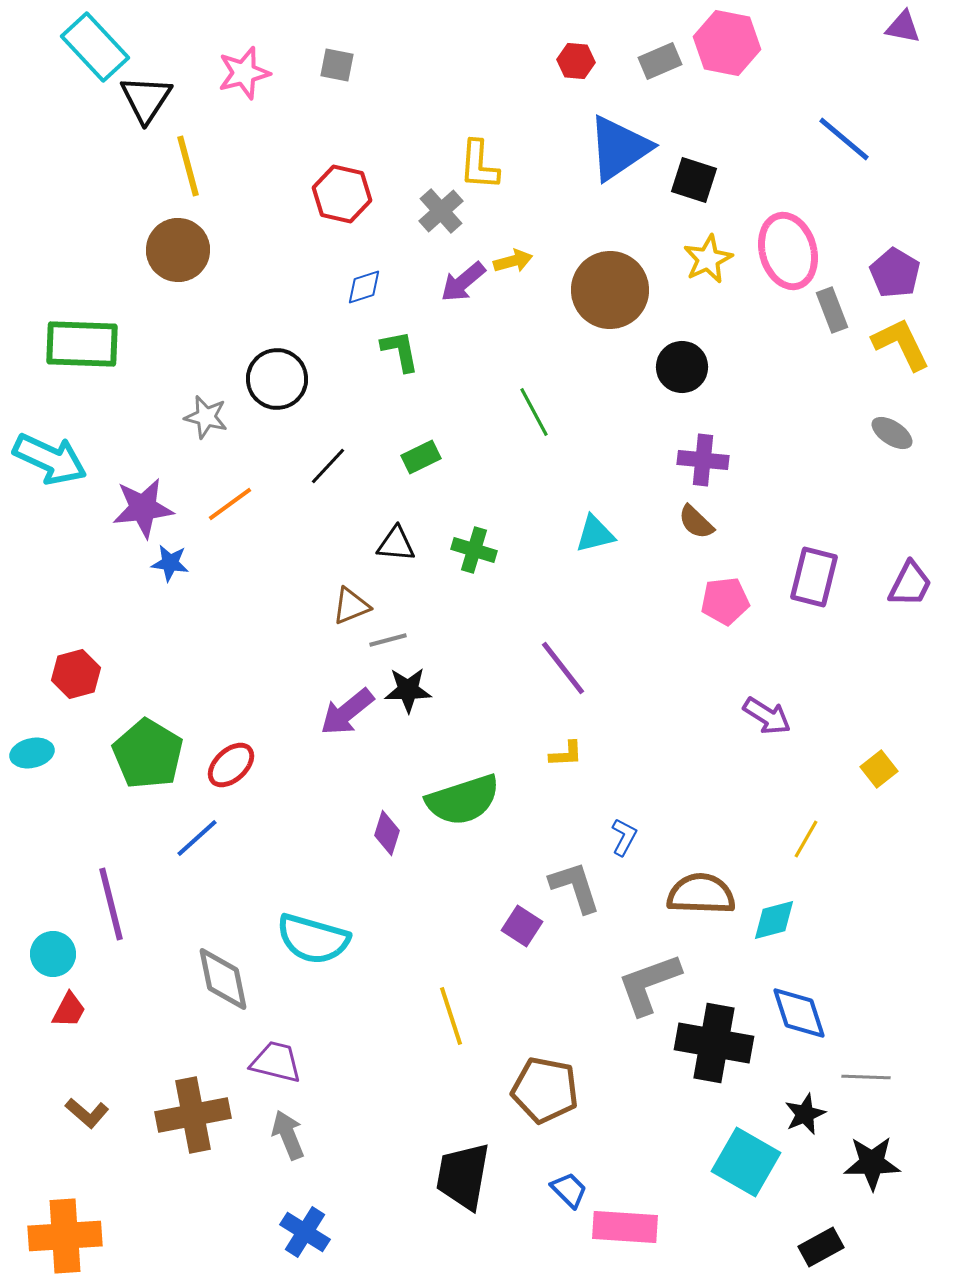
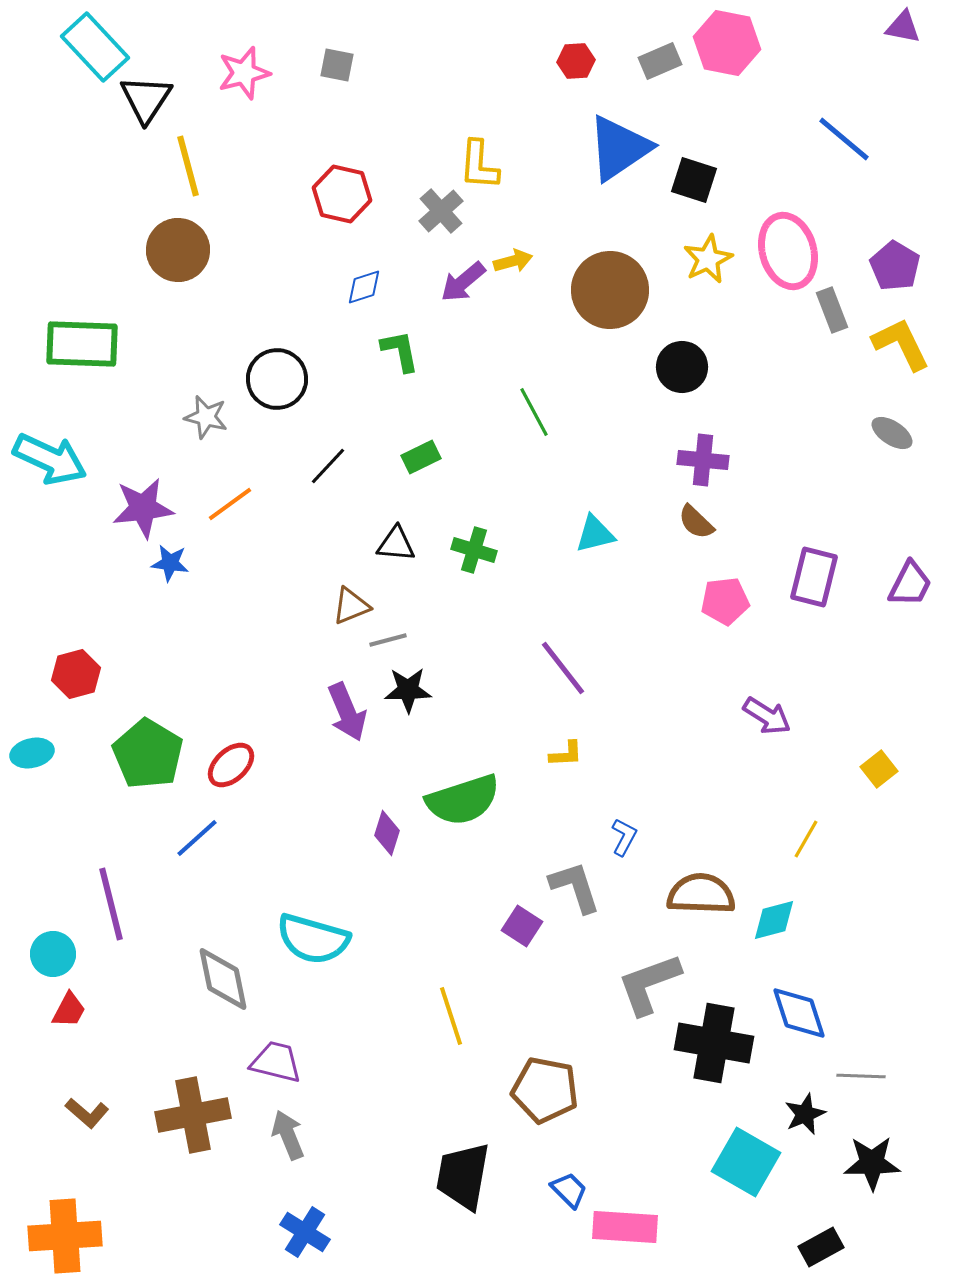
red hexagon at (576, 61): rotated 9 degrees counterclockwise
purple pentagon at (895, 273): moved 7 px up
purple arrow at (347, 712): rotated 74 degrees counterclockwise
gray line at (866, 1077): moved 5 px left, 1 px up
